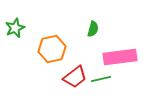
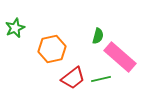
green semicircle: moved 5 px right, 7 px down
pink rectangle: rotated 48 degrees clockwise
red trapezoid: moved 2 px left, 1 px down
